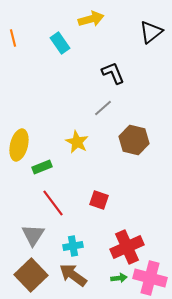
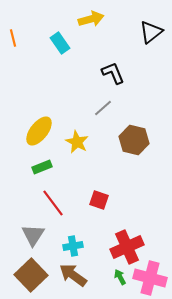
yellow ellipse: moved 20 px right, 14 px up; rotated 24 degrees clockwise
green arrow: moved 1 px right, 1 px up; rotated 112 degrees counterclockwise
